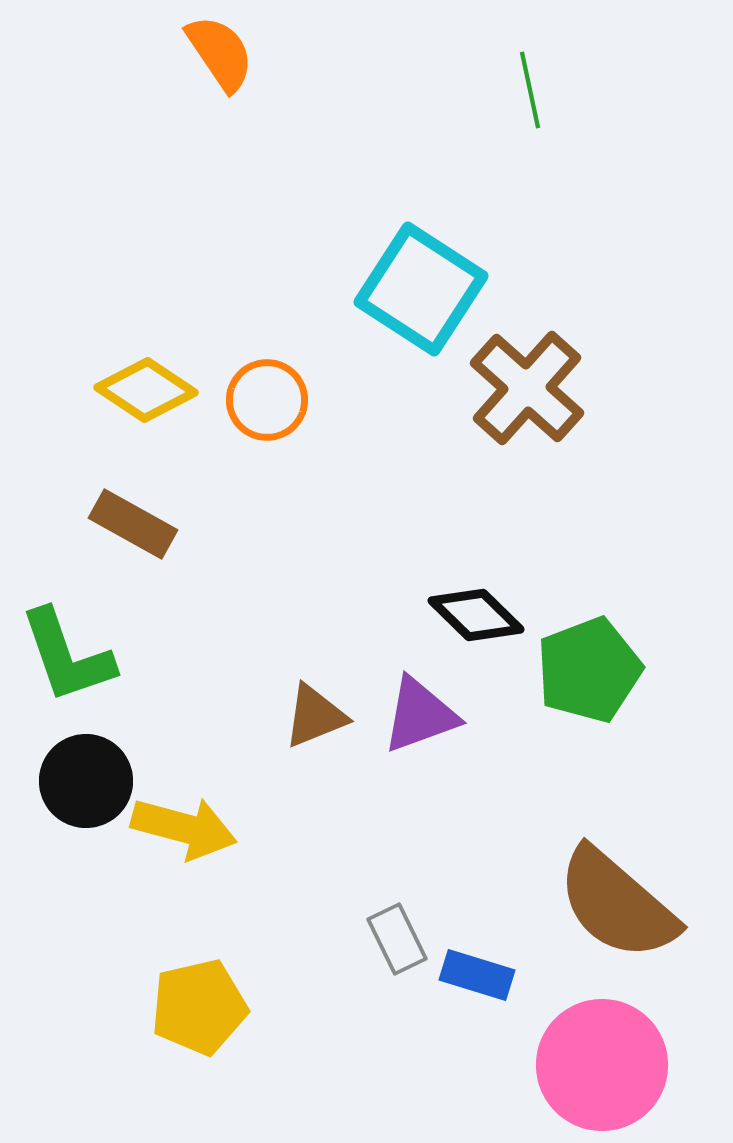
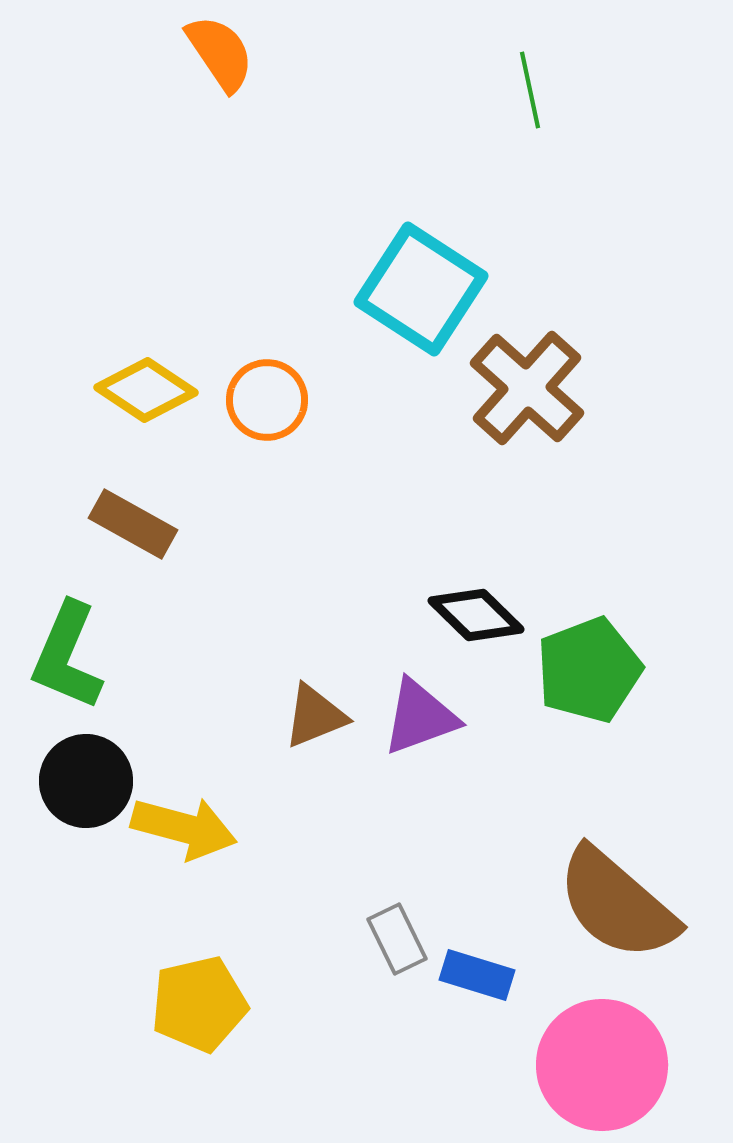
green L-shape: rotated 42 degrees clockwise
purple triangle: moved 2 px down
yellow pentagon: moved 3 px up
